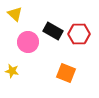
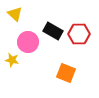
yellow star: moved 11 px up
